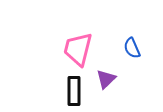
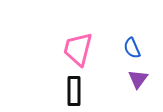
purple triangle: moved 32 px right; rotated 10 degrees counterclockwise
